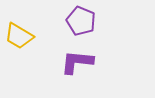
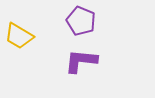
purple L-shape: moved 4 px right, 1 px up
